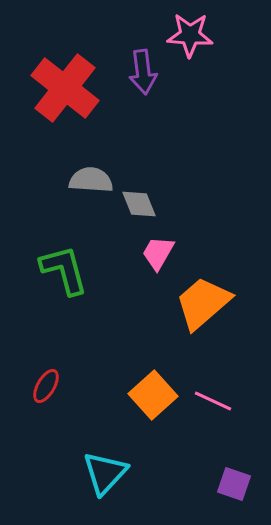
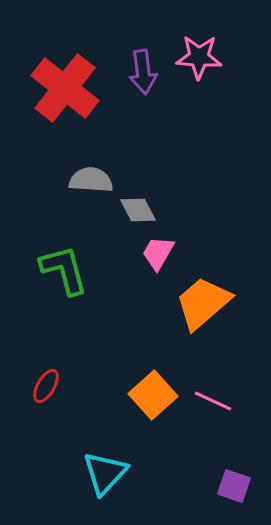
pink star: moved 9 px right, 22 px down
gray diamond: moved 1 px left, 6 px down; rotated 6 degrees counterclockwise
purple square: moved 2 px down
